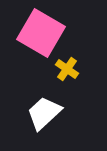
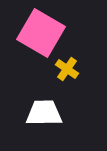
white trapezoid: rotated 42 degrees clockwise
